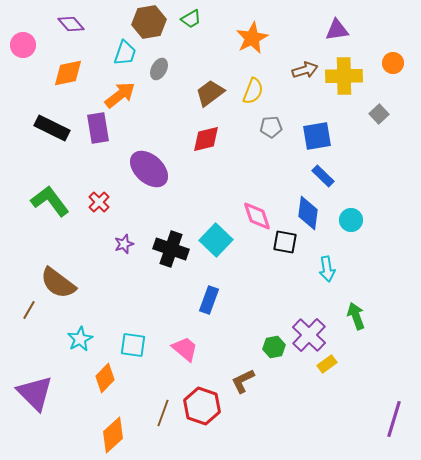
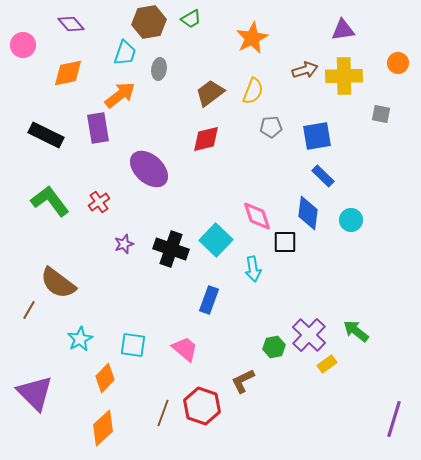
purple triangle at (337, 30): moved 6 px right
orange circle at (393, 63): moved 5 px right
gray ellipse at (159, 69): rotated 20 degrees counterclockwise
gray square at (379, 114): moved 2 px right; rotated 36 degrees counterclockwise
black rectangle at (52, 128): moved 6 px left, 7 px down
red cross at (99, 202): rotated 10 degrees clockwise
black square at (285, 242): rotated 10 degrees counterclockwise
cyan arrow at (327, 269): moved 74 px left
green arrow at (356, 316): moved 15 px down; rotated 32 degrees counterclockwise
orange diamond at (113, 435): moved 10 px left, 7 px up
